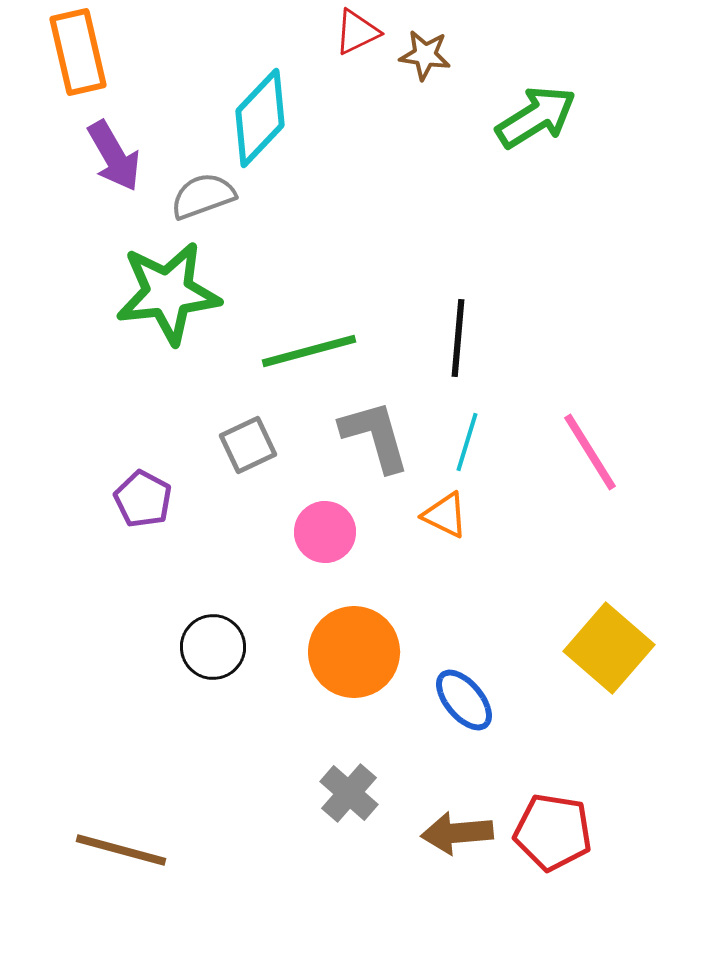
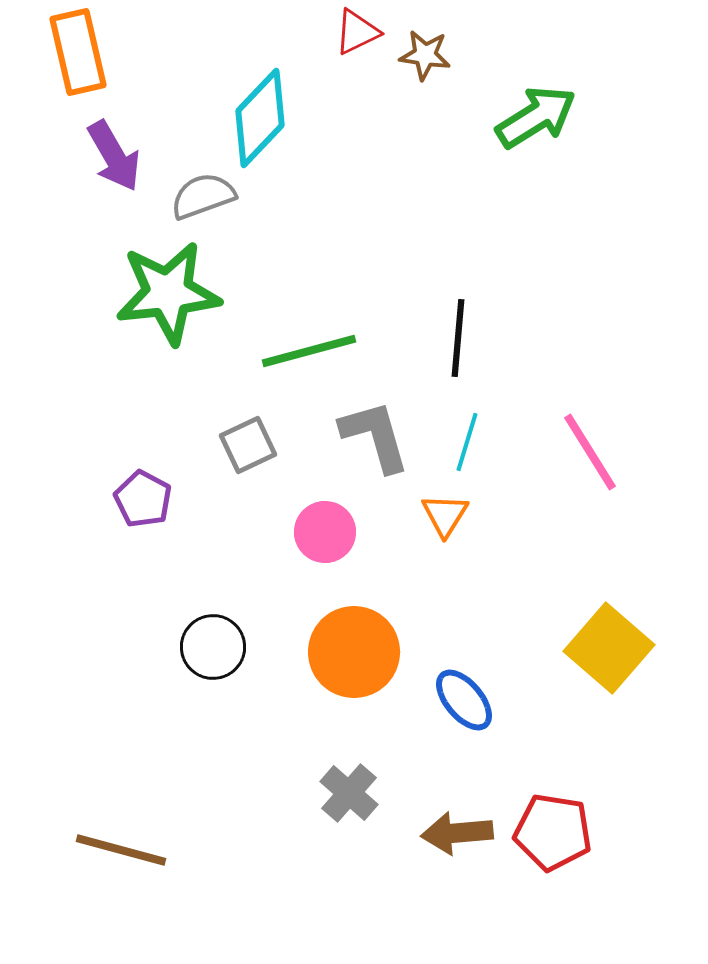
orange triangle: rotated 36 degrees clockwise
